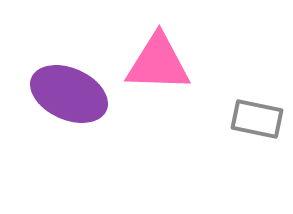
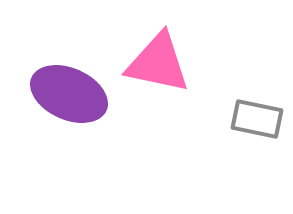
pink triangle: rotated 10 degrees clockwise
